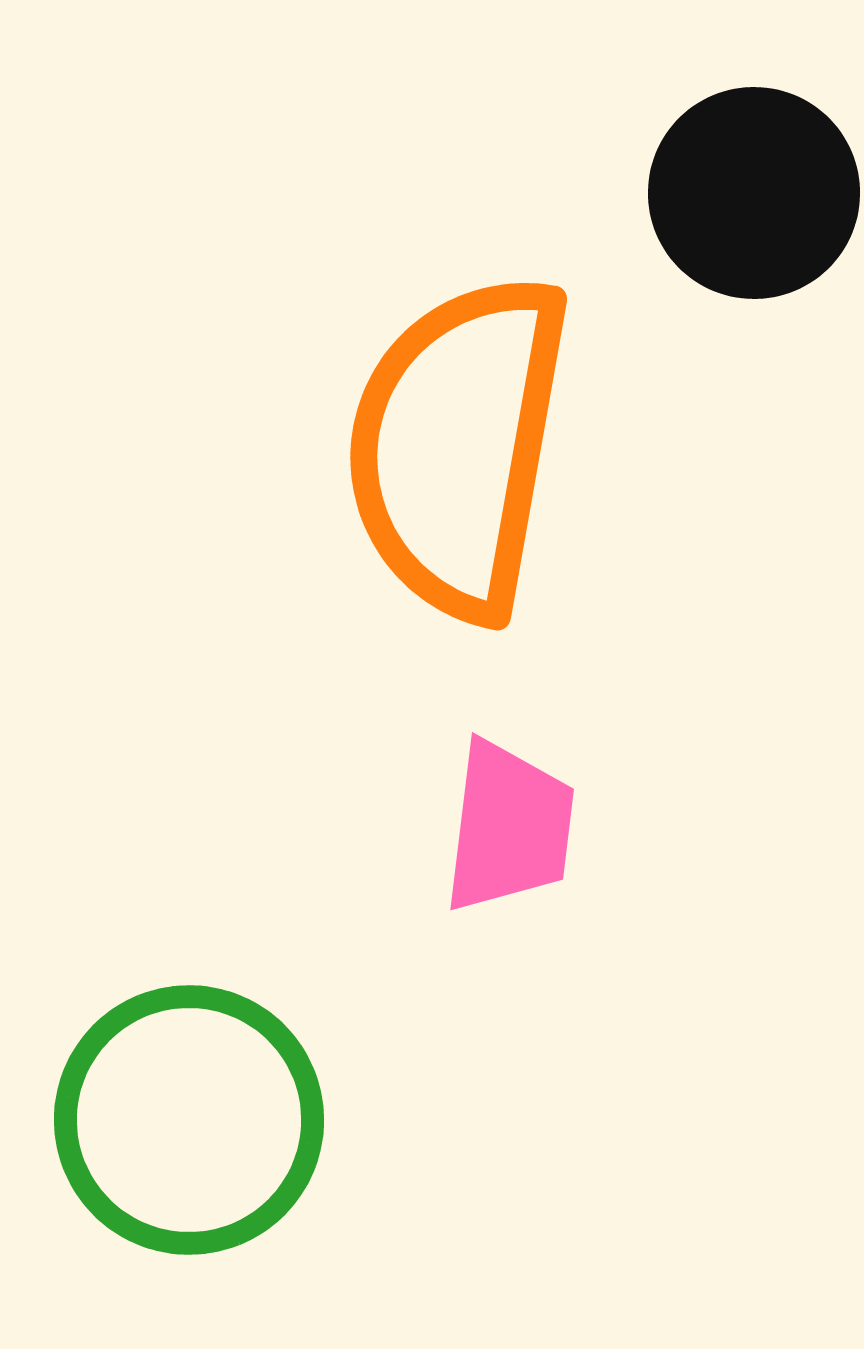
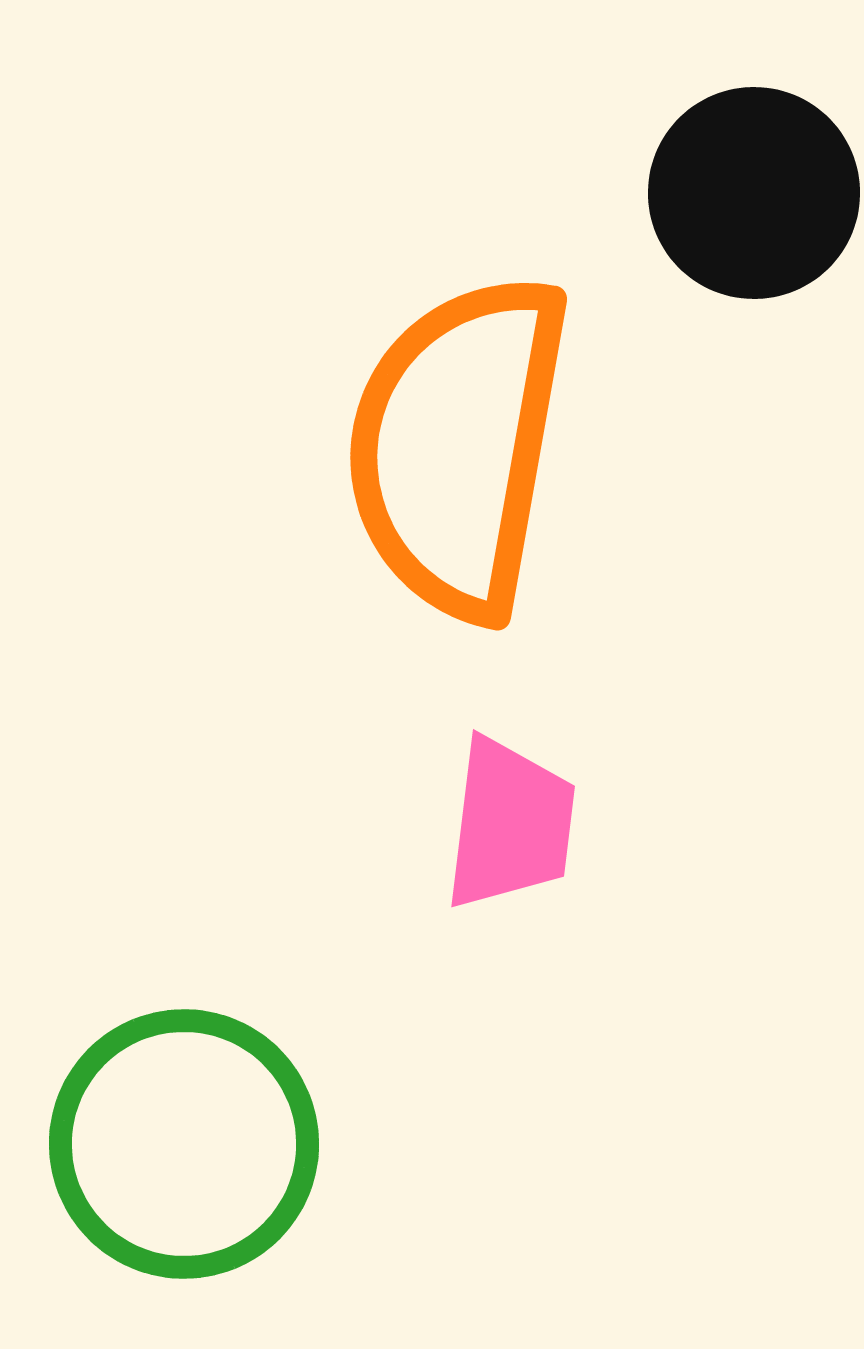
pink trapezoid: moved 1 px right, 3 px up
green circle: moved 5 px left, 24 px down
